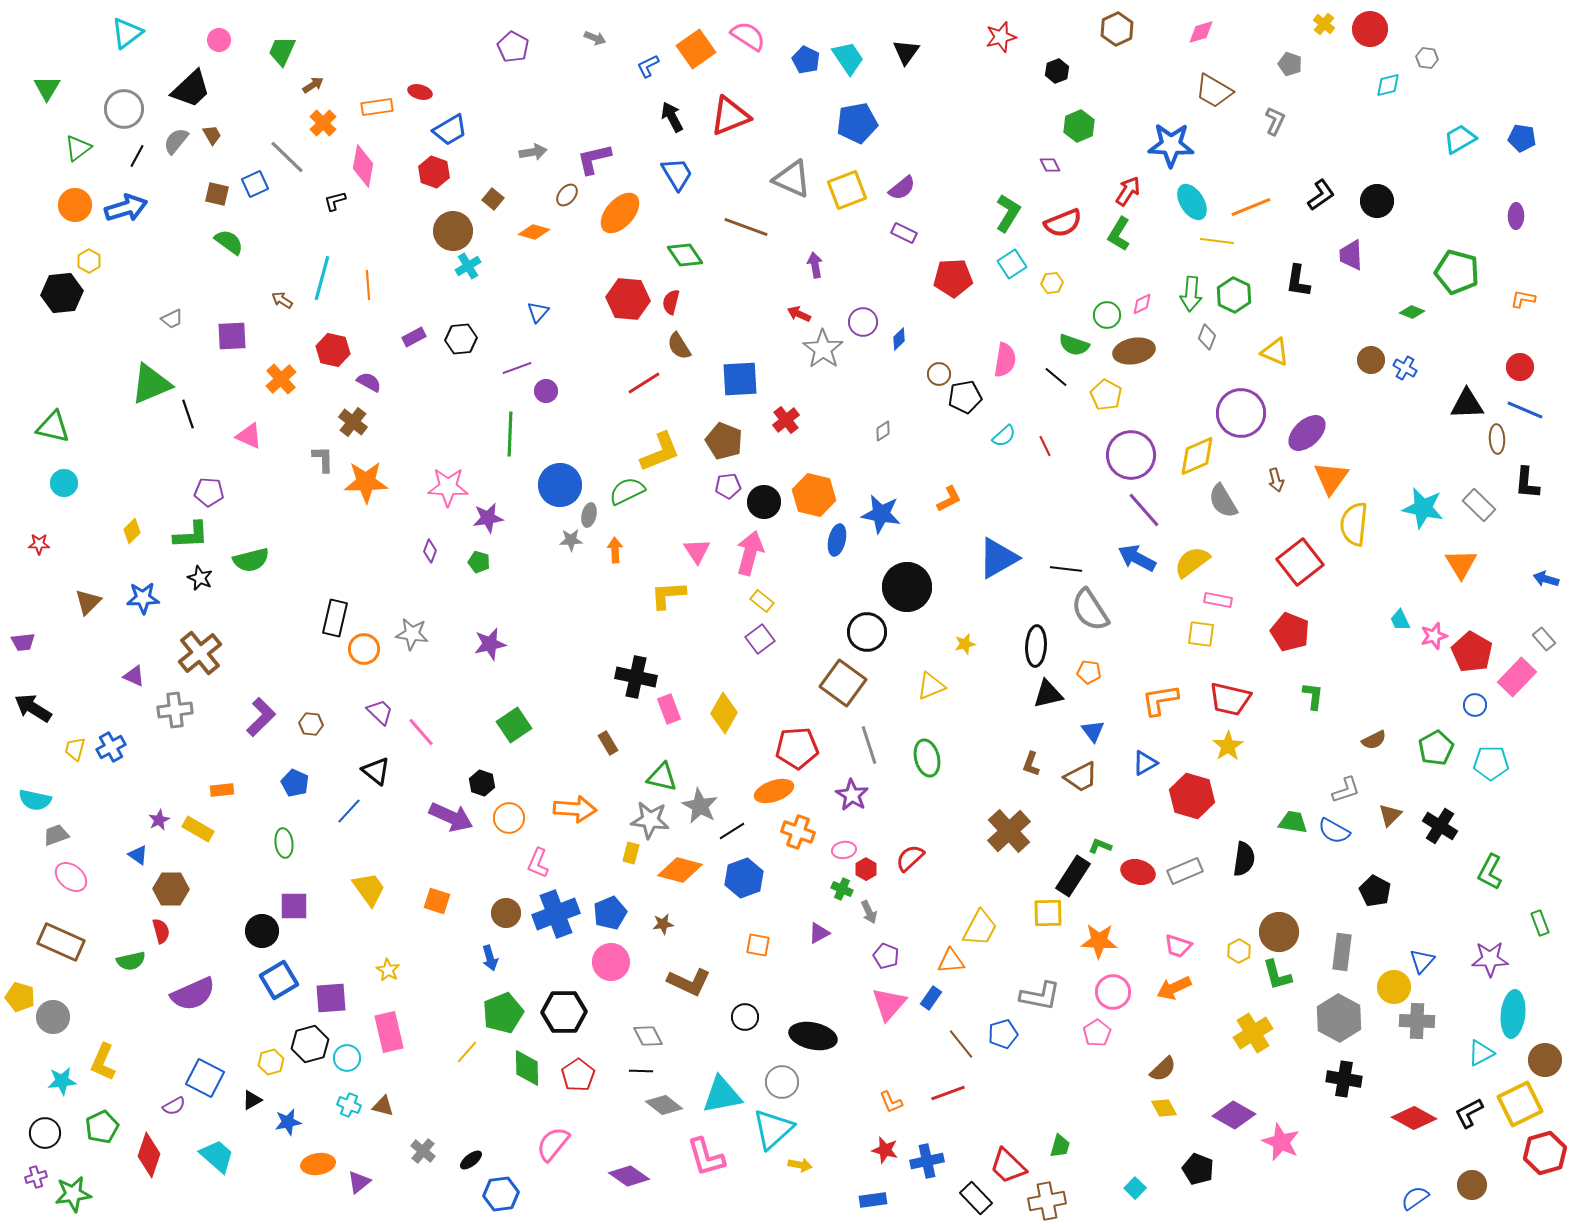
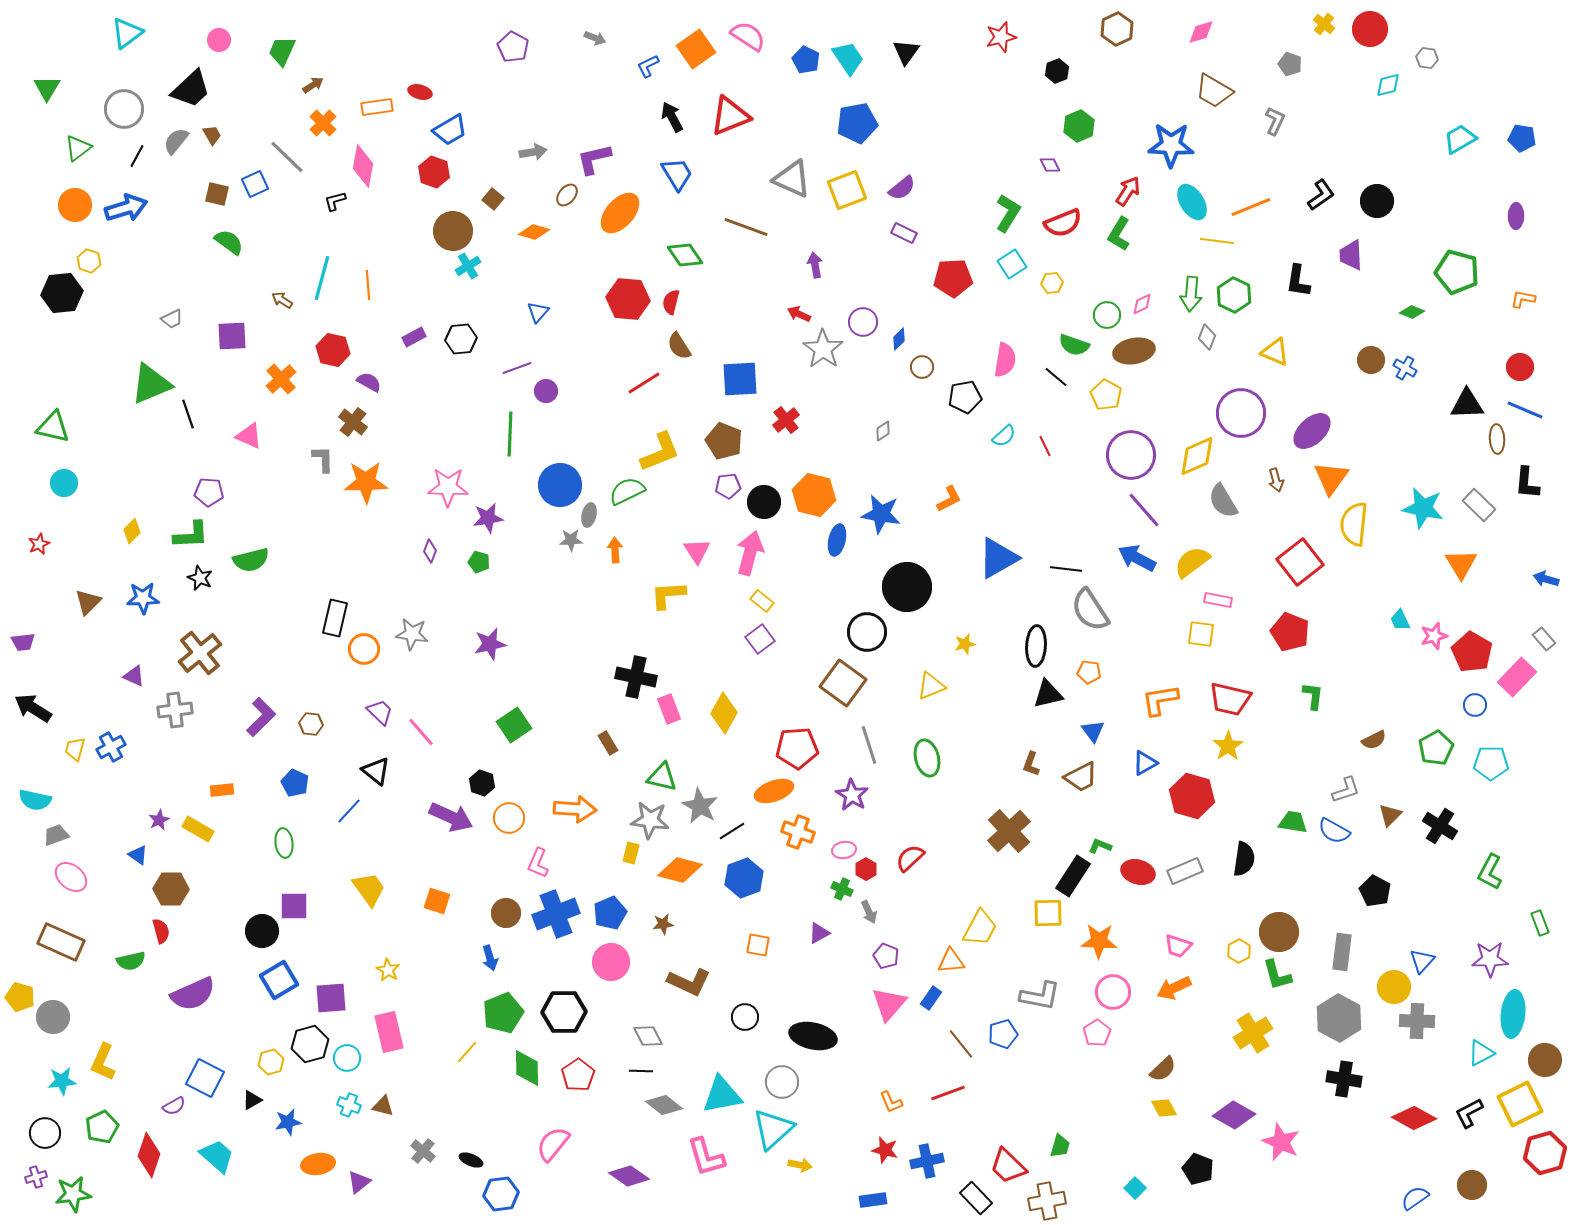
yellow hexagon at (89, 261): rotated 10 degrees counterclockwise
brown circle at (939, 374): moved 17 px left, 7 px up
purple ellipse at (1307, 433): moved 5 px right, 2 px up
red star at (39, 544): rotated 25 degrees counterclockwise
black ellipse at (471, 1160): rotated 60 degrees clockwise
